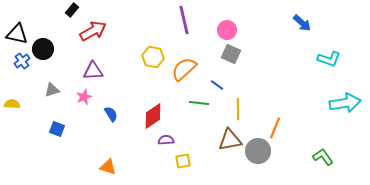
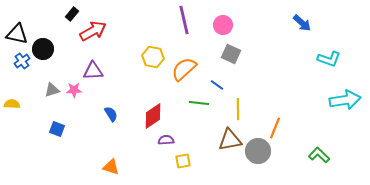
black rectangle: moved 4 px down
pink circle: moved 4 px left, 5 px up
pink star: moved 10 px left, 7 px up; rotated 21 degrees clockwise
cyan arrow: moved 3 px up
green L-shape: moved 4 px left, 2 px up; rotated 10 degrees counterclockwise
orange triangle: moved 3 px right
